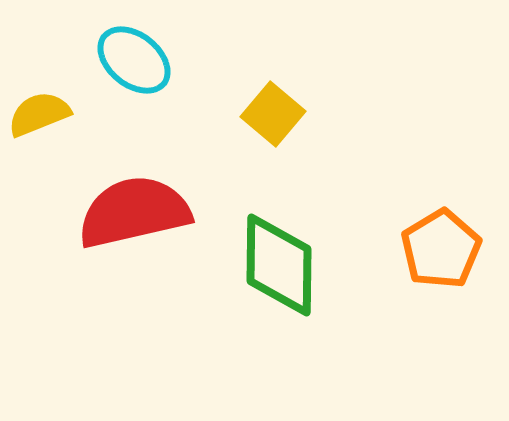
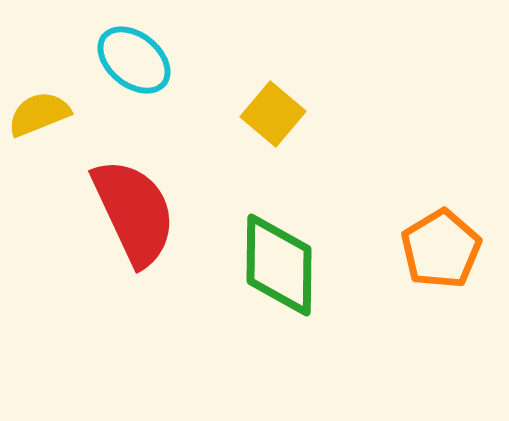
red semicircle: rotated 78 degrees clockwise
